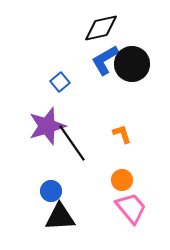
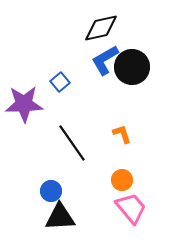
black circle: moved 3 px down
purple star: moved 23 px left, 22 px up; rotated 15 degrees clockwise
